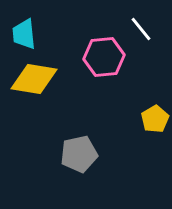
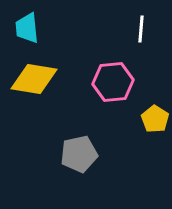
white line: rotated 44 degrees clockwise
cyan trapezoid: moved 3 px right, 6 px up
pink hexagon: moved 9 px right, 25 px down
yellow pentagon: rotated 8 degrees counterclockwise
